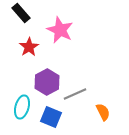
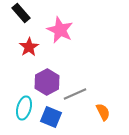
cyan ellipse: moved 2 px right, 1 px down
